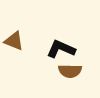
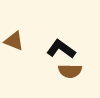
black L-shape: rotated 12 degrees clockwise
